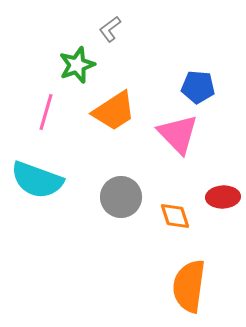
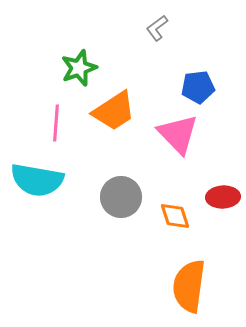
gray L-shape: moved 47 px right, 1 px up
green star: moved 2 px right, 3 px down
blue pentagon: rotated 12 degrees counterclockwise
pink line: moved 10 px right, 11 px down; rotated 12 degrees counterclockwise
cyan semicircle: rotated 10 degrees counterclockwise
